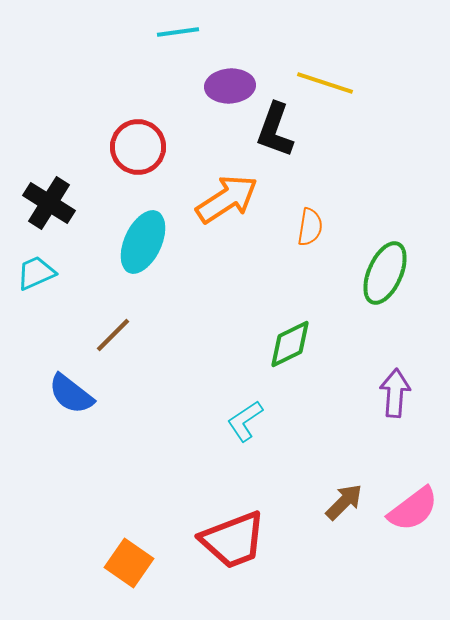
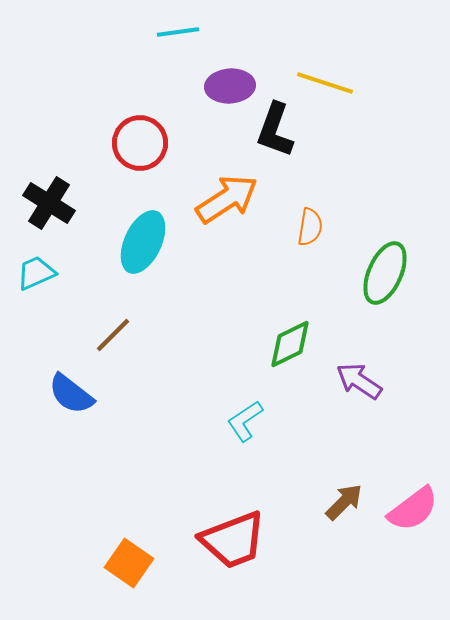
red circle: moved 2 px right, 4 px up
purple arrow: moved 36 px left, 12 px up; rotated 60 degrees counterclockwise
